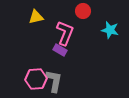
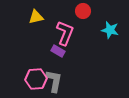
purple rectangle: moved 2 px left, 1 px down
